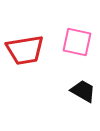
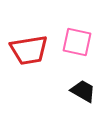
red trapezoid: moved 4 px right
